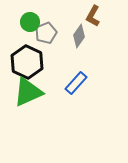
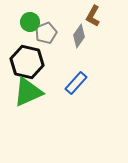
black hexagon: rotated 12 degrees counterclockwise
